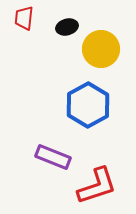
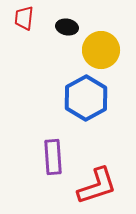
black ellipse: rotated 25 degrees clockwise
yellow circle: moved 1 px down
blue hexagon: moved 2 px left, 7 px up
purple rectangle: rotated 64 degrees clockwise
